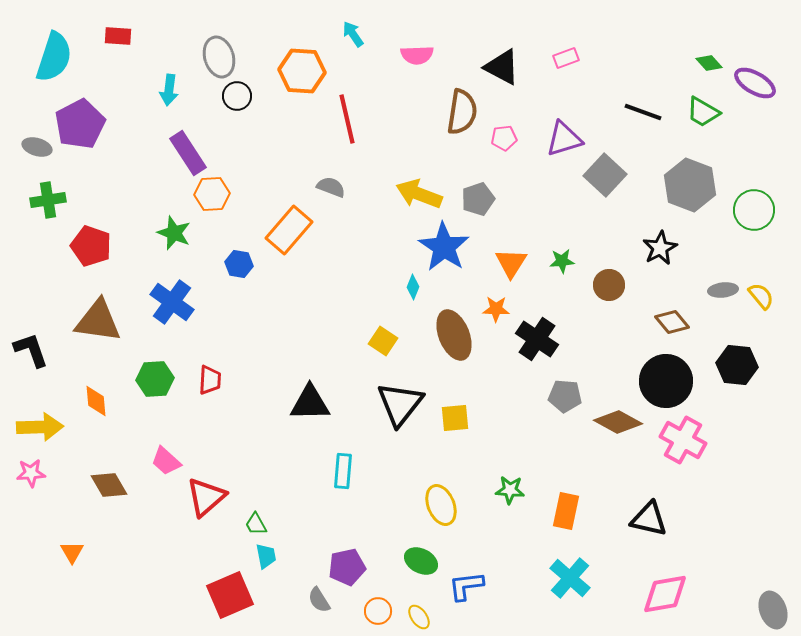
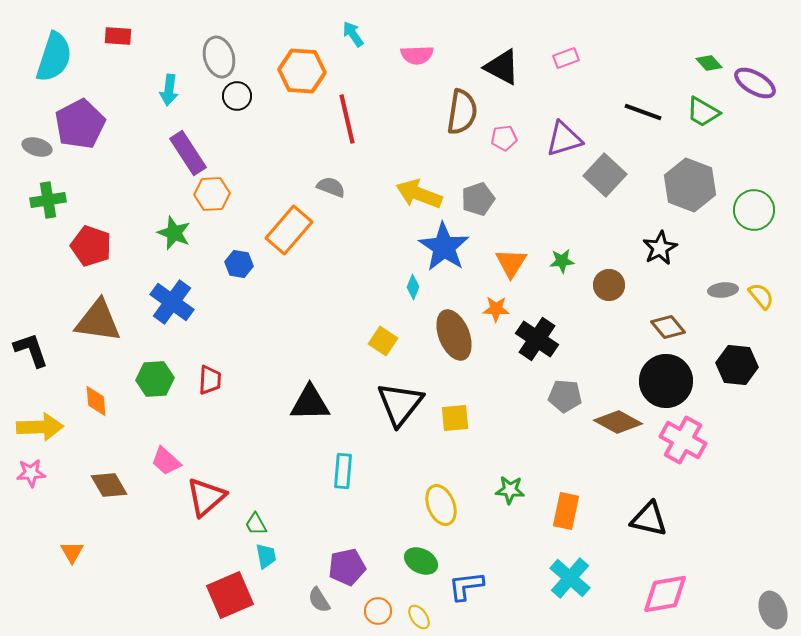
brown diamond at (672, 322): moved 4 px left, 5 px down
